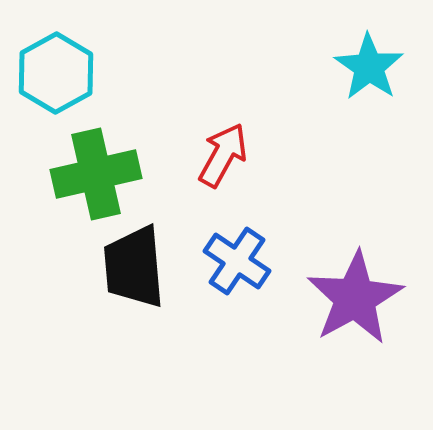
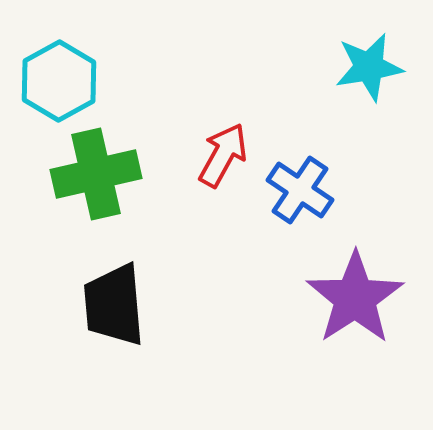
cyan star: rotated 28 degrees clockwise
cyan hexagon: moved 3 px right, 8 px down
blue cross: moved 63 px right, 71 px up
black trapezoid: moved 20 px left, 38 px down
purple star: rotated 4 degrees counterclockwise
